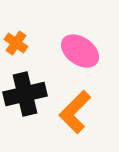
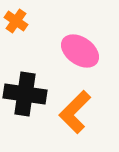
orange cross: moved 22 px up
black cross: rotated 21 degrees clockwise
